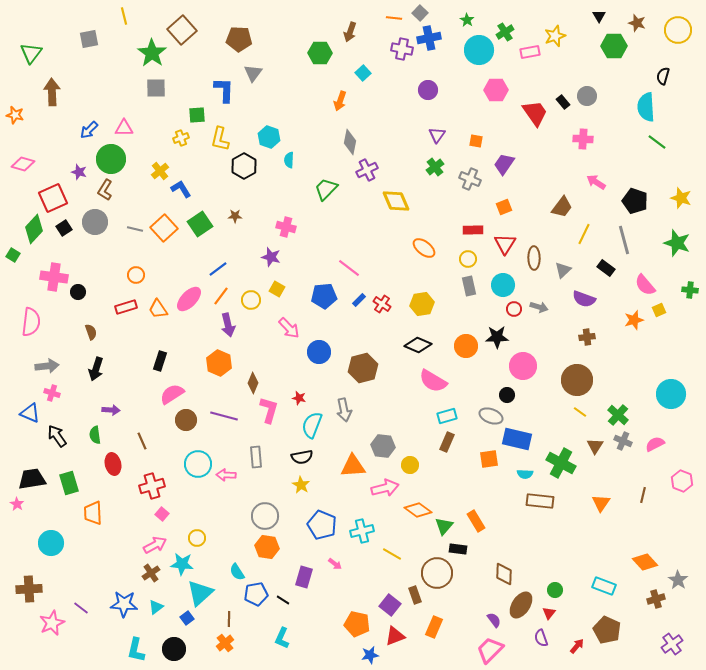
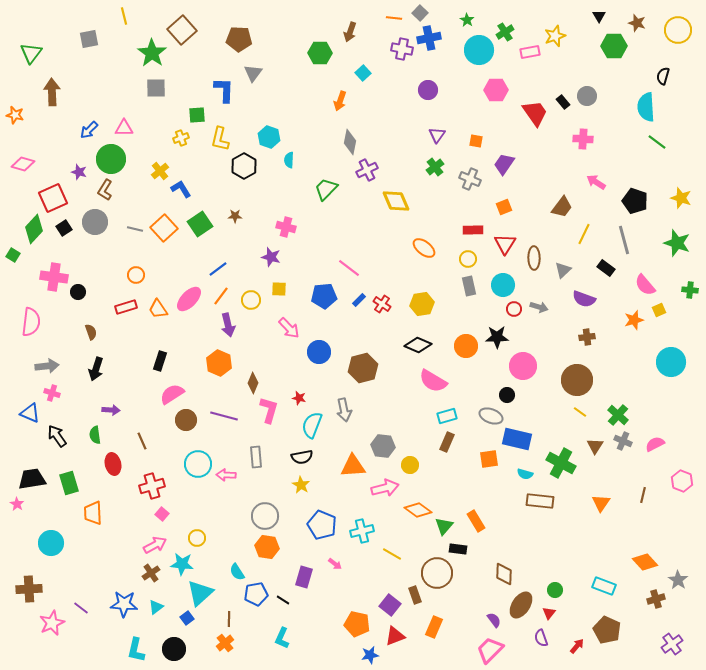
yellow square at (277, 289): moved 2 px right; rotated 28 degrees counterclockwise
cyan circle at (671, 394): moved 32 px up
cyan semicircle at (525, 474): rotated 14 degrees clockwise
